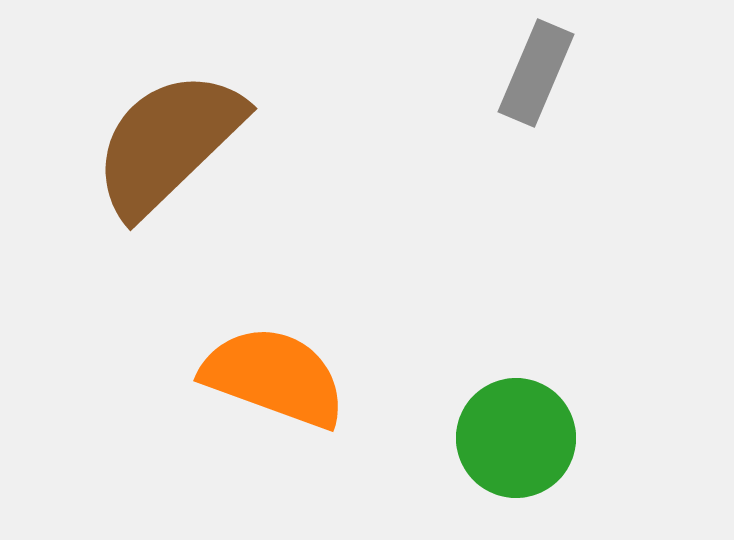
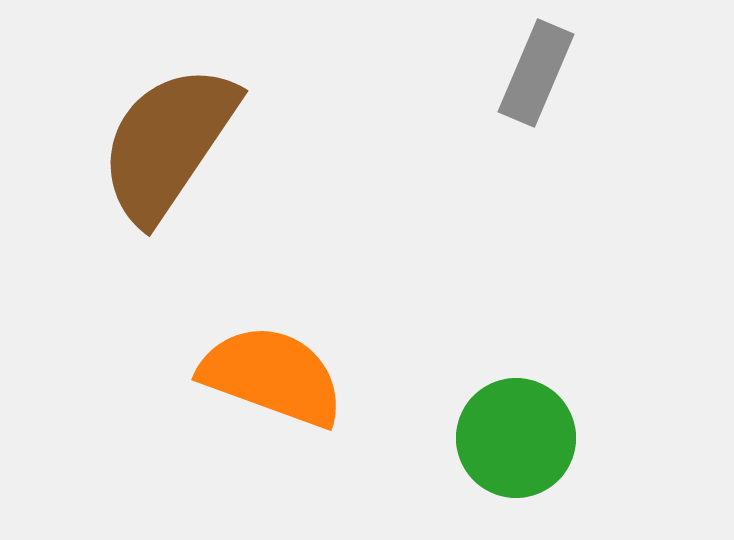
brown semicircle: rotated 12 degrees counterclockwise
orange semicircle: moved 2 px left, 1 px up
